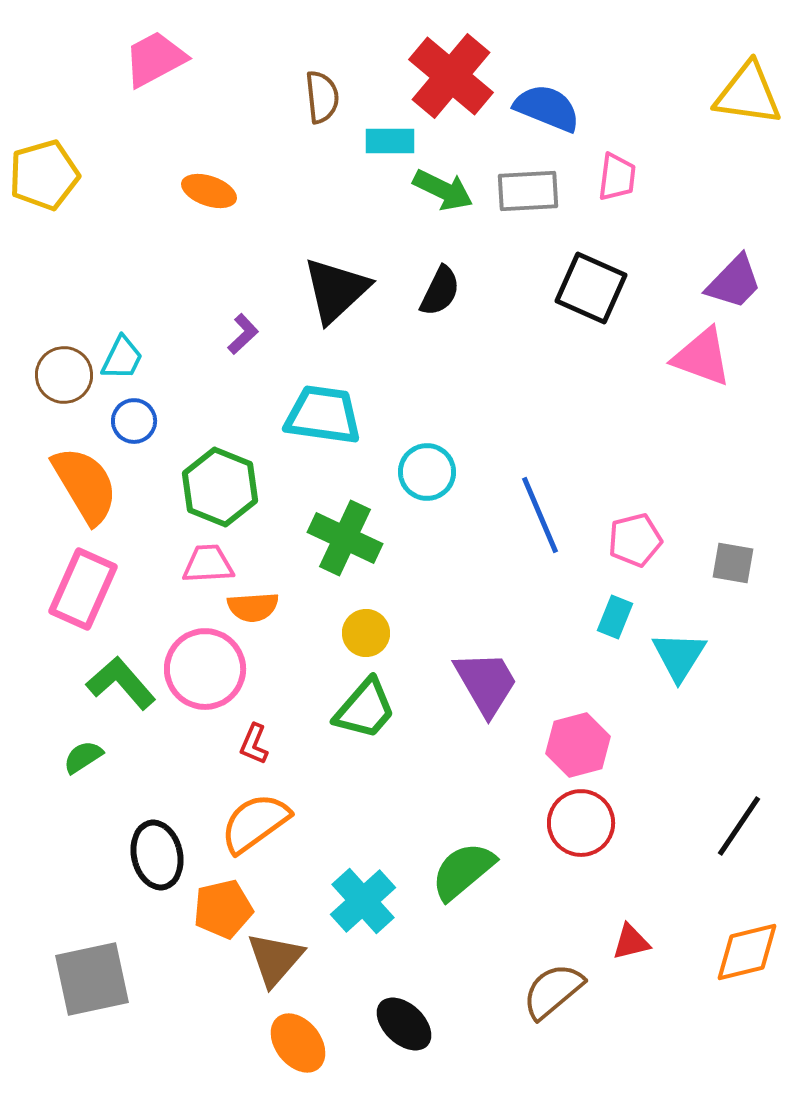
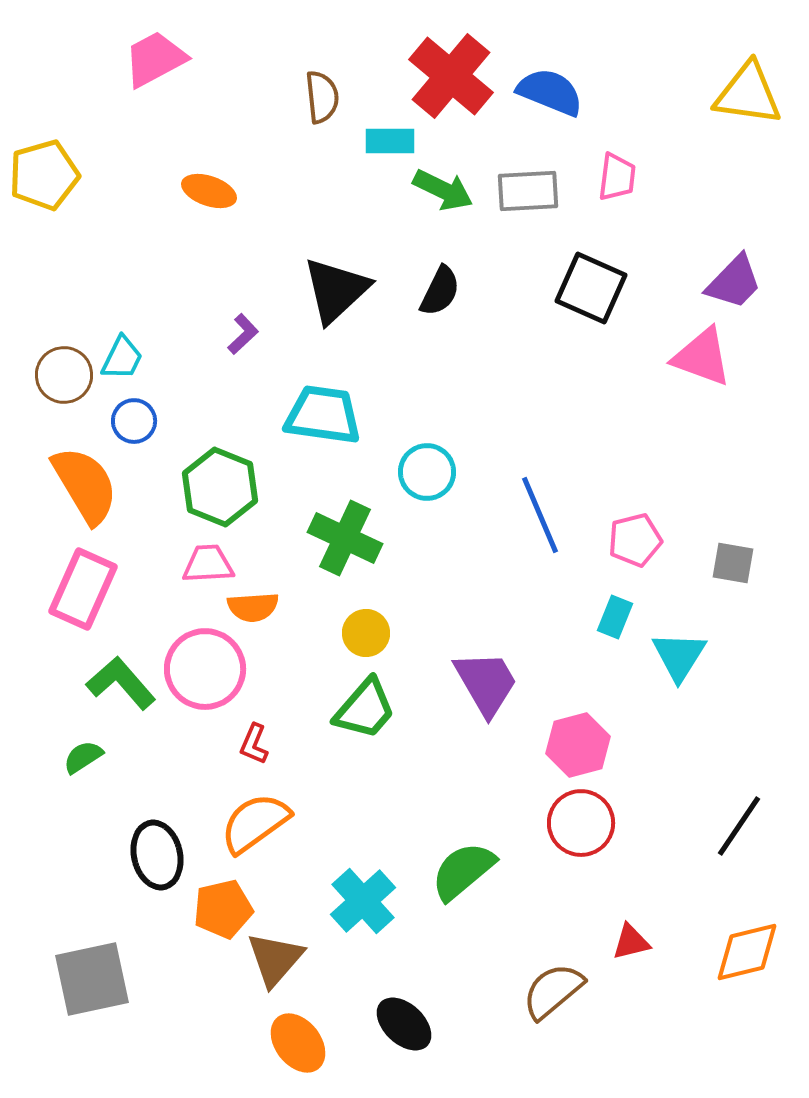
blue semicircle at (547, 108): moved 3 px right, 16 px up
